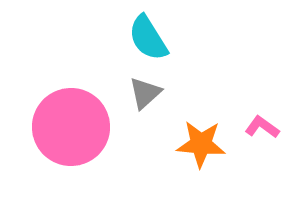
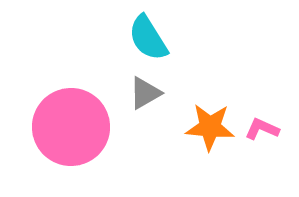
gray triangle: rotated 12 degrees clockwise
pink L-shape: moved 2 px down; rotated 12 degrees counterclockwise
orange star: moved 9 px right, 17 px up
